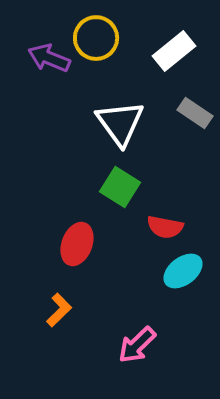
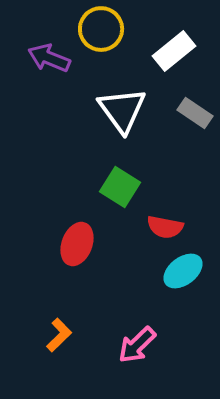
yellow circle: moved 5 px right, 9 px up
white triangle: moved 2 px right, 13 px up
orange L-shape: moved 25 px down
